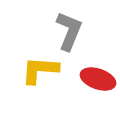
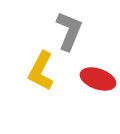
yellow L-shape: moved 1 px right, 1 px down; rotated 66 degrees counterclockwise
